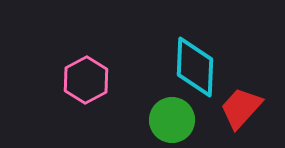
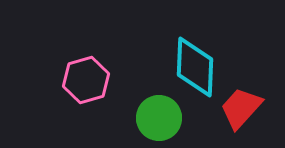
pink hexagon: rotated 12 degrees clockwise
green circle: moved 13 px left, 2 px up
